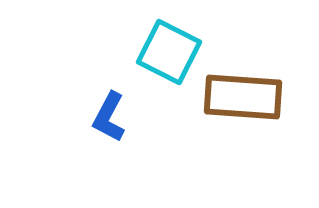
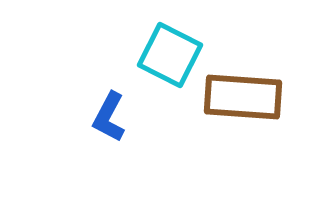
cyan square: moved 1 px right, 3 px down
